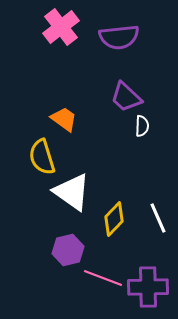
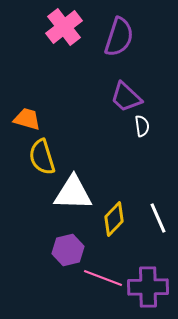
pink cross: moved 3 px right
purple semicircle: rotated 66 degrees counterclockwise
orange trapezoid: moved 37 px left; rotated 20 degrees counterclockwise
white semicircle: rotated 10 degrees counterclockwise
white triangle: moved 1 px right, 1 px down; rotated 33 degrees counterclockwise
